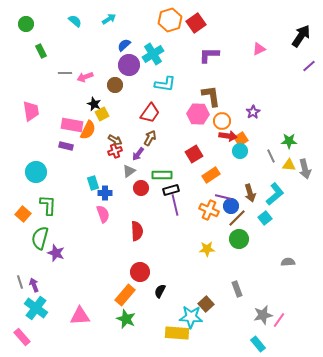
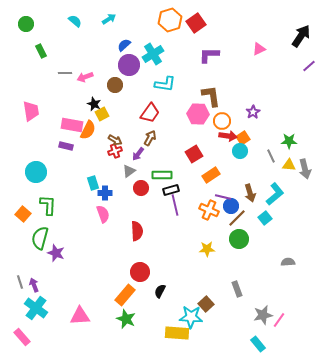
orange square at (241, 139): moved 2 px right, 1 px up
